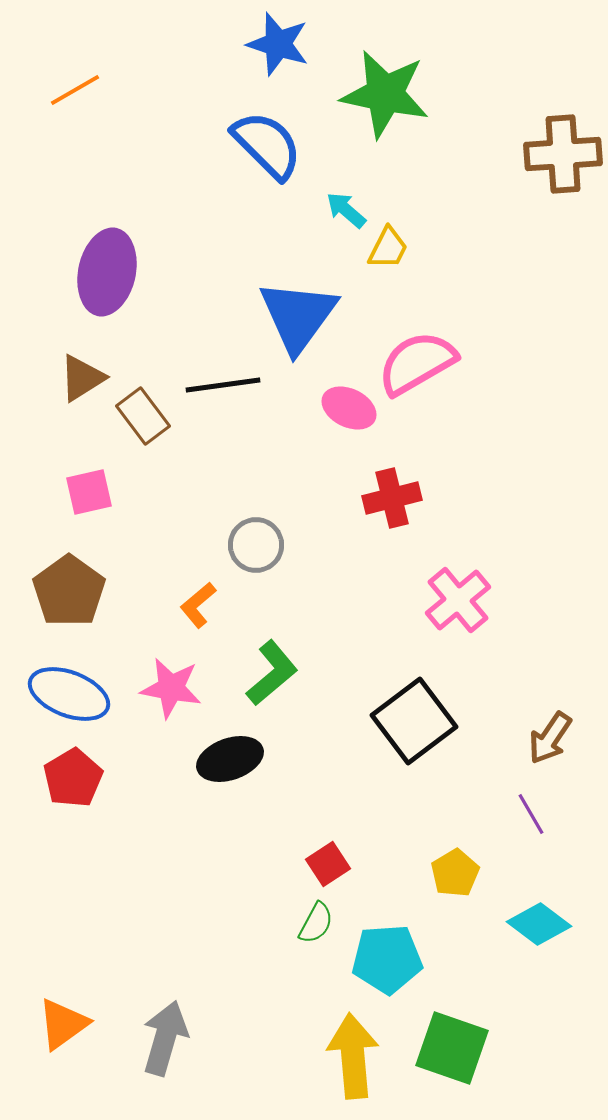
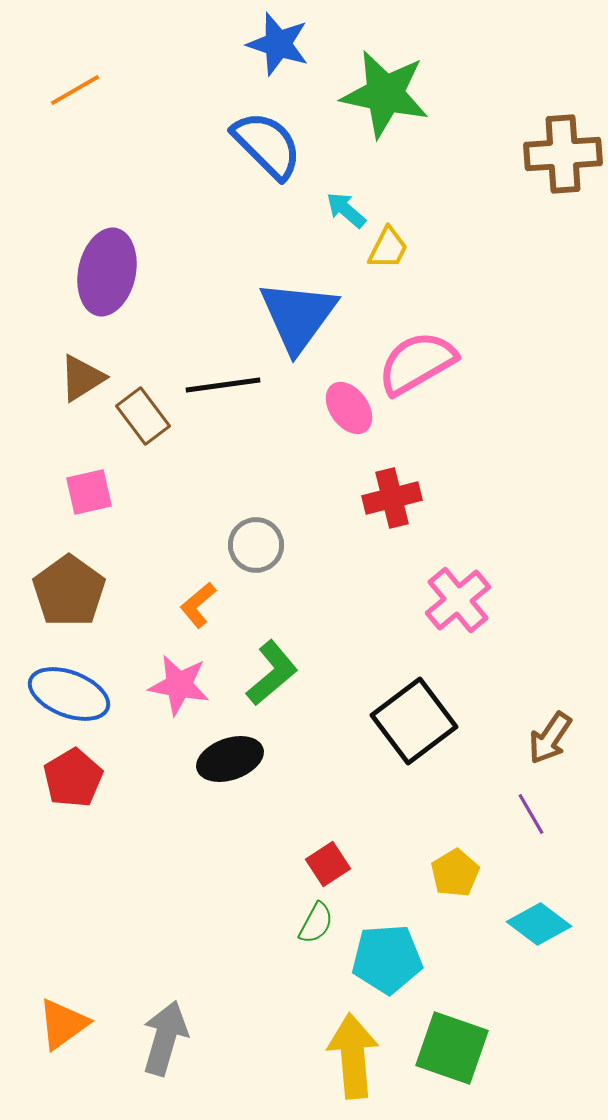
pink ellipse: rotated 28 degrees clockwise
pink star: moved 8 px right, 3 px up
